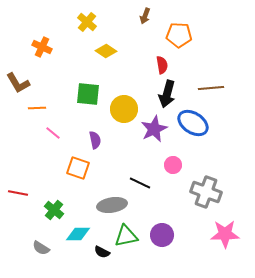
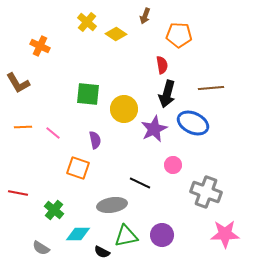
orange cross: moved 2 px left, 1 px up
yellow diamond: moved 10 px right, 17 px up
orange line: moved 14 px left, 19 px down
blue ellipse: rotated 8 degrees counterclockwise
